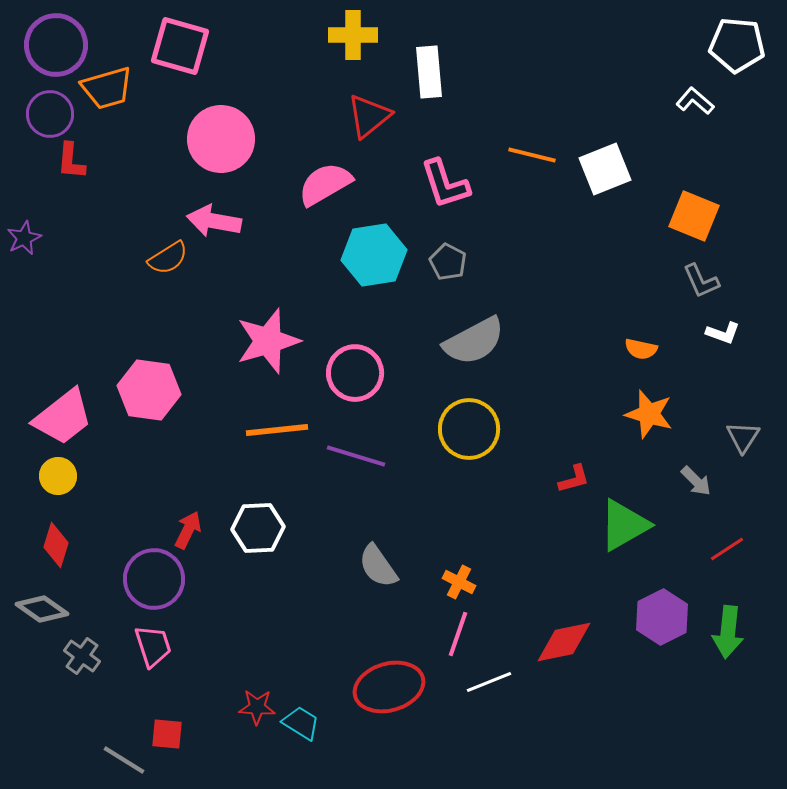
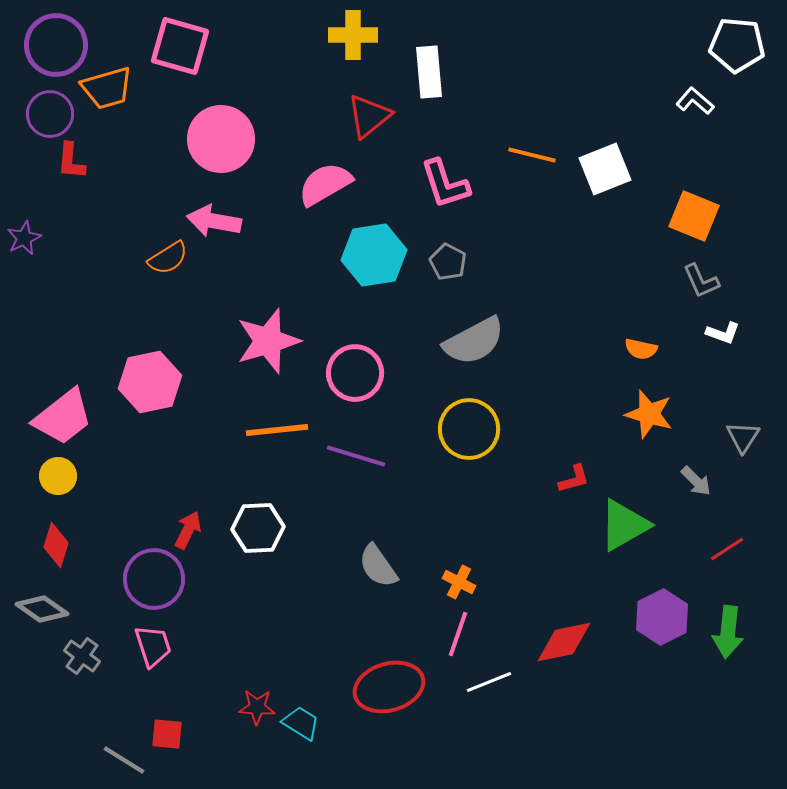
pink hexagon at (149, 390): moved 1 px right, 8 px up; rotated 20 degrees counterclockwise
